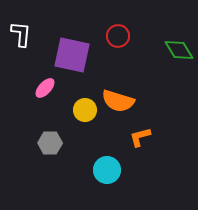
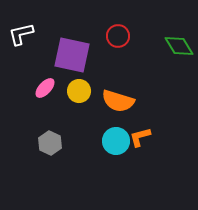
white L-shape: rotated 108 degrees counterclockwise
green diamond: moved 4 px up
yellow circle: moved 6 px left, 19 px up
gray hexagon: rotated 25 degrees clockwise
cyan circle: moved 9 px right, 29 px up
